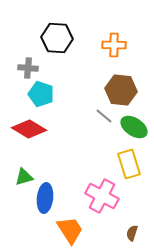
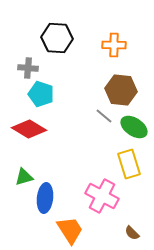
brown semicircle: rotated 63 degrees counterclockwise
